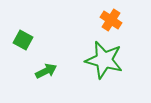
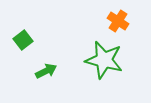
orange cross: moved 7 px right, 1 px down
green square: rotated 24 degrees clockwise
